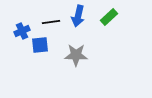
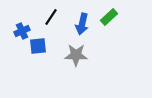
blue arrow: moved 4 px right, 8 px down
black line: moved 5 px up; rotated 48 degrees counterclockwise
blue square: moved 2 px left, 1 px down
